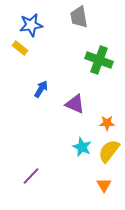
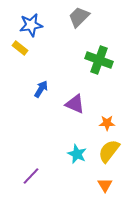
gray trapezoid: rotated 55 degrees clockwise
cyan star: moved 5 px left, 7 px down
orange triangle: moved 1 px right
